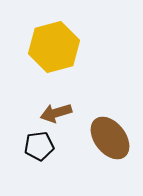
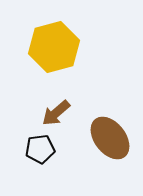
brown arrow: rotated 24 degrees counterclockwise
black pentagon: moved 1 px right, 3 px down
